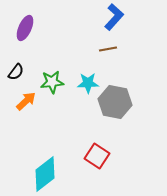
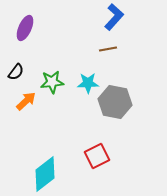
red square: rotated 30 degrees clockwise
